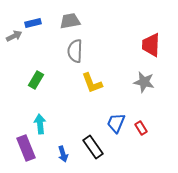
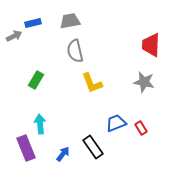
gray semicircle: rotated 15 degrees counterclockwise
blue trapezoid: rotated 45 degrees clockwise
blue arrow: rotated 126 degrees counterclockwise
